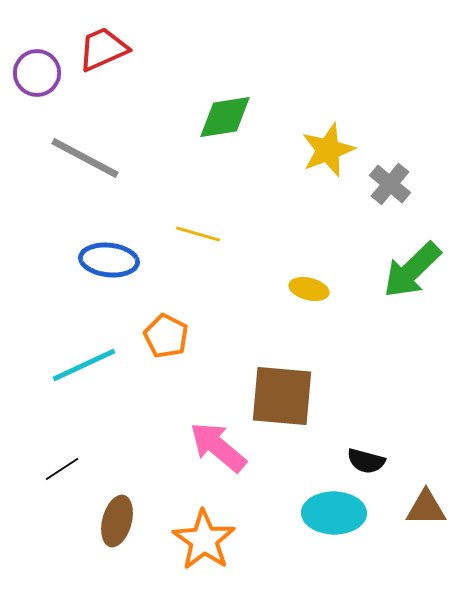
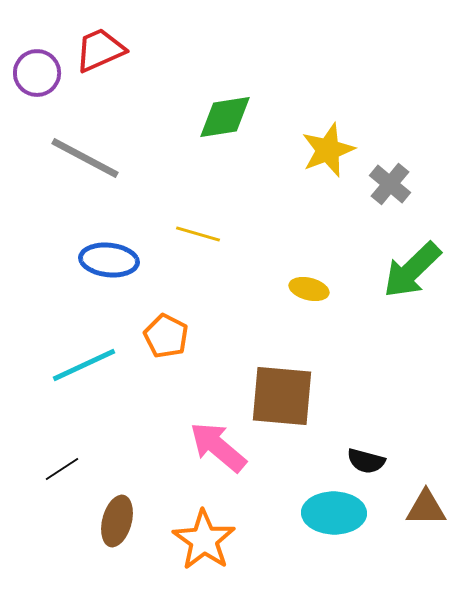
red trapezoid: moved 3 px left, 1 px down
